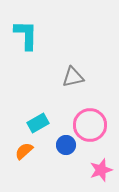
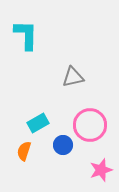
blue circle: moved 3 px left
orange semicircle: rotated 30 degrees counterclockwise
